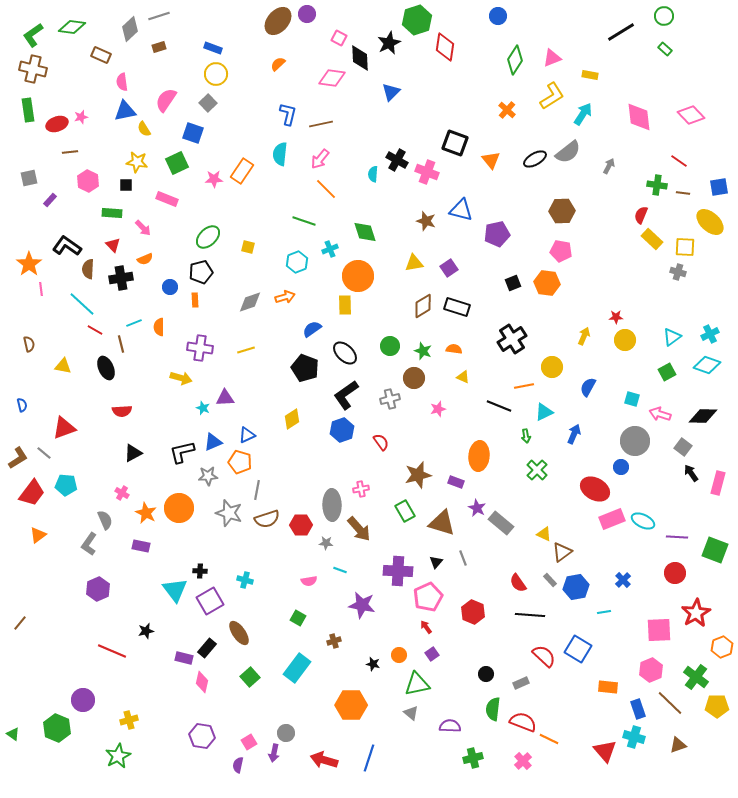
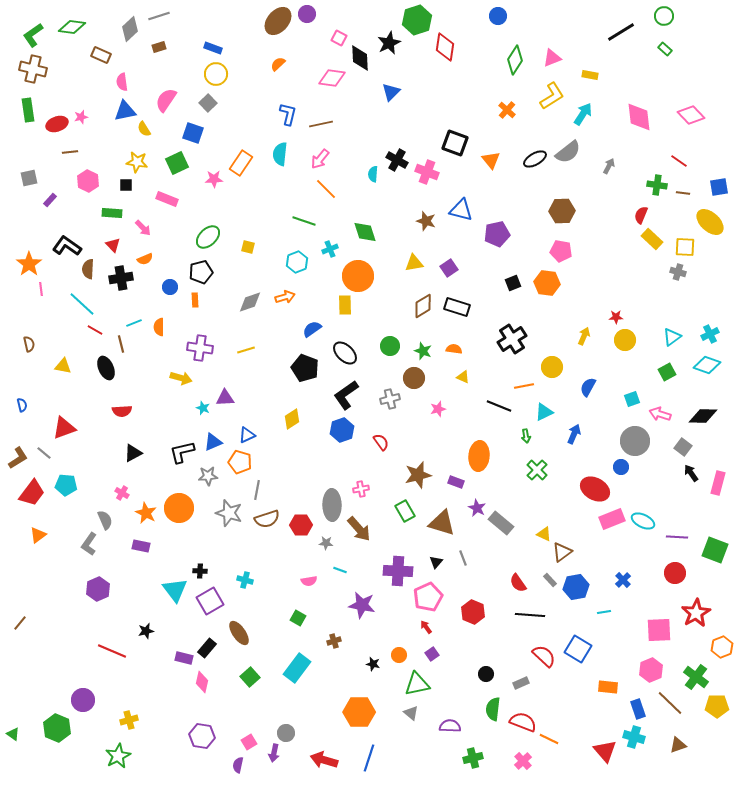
orange rectangle at (242, 171): moved 1 px left, 8 px up
cyan square at (632, 399): rotated 35 degrees counterclockwise
orange hexagon at (351, 705): moved 8 px right, 7 px down
